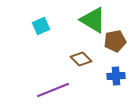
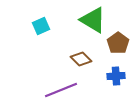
brown pentagon: moved 3 px right, 2 px down; rotated 25 degrees counterclockwise
purple line: moved 8 px right
